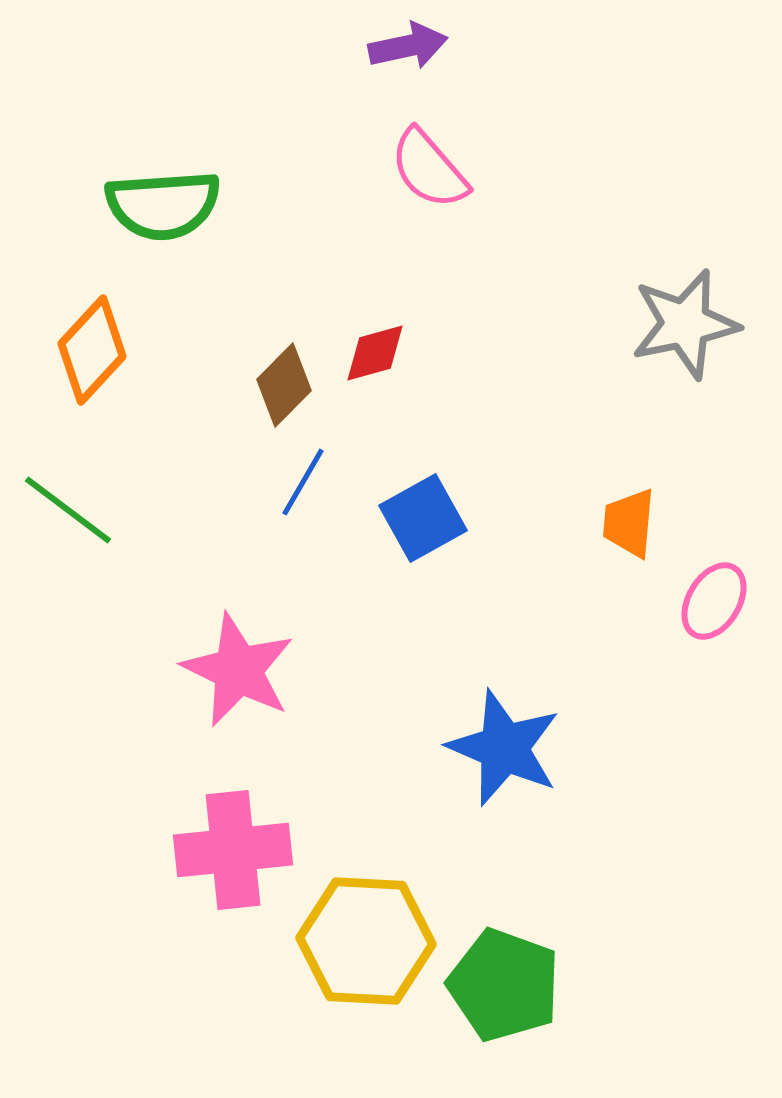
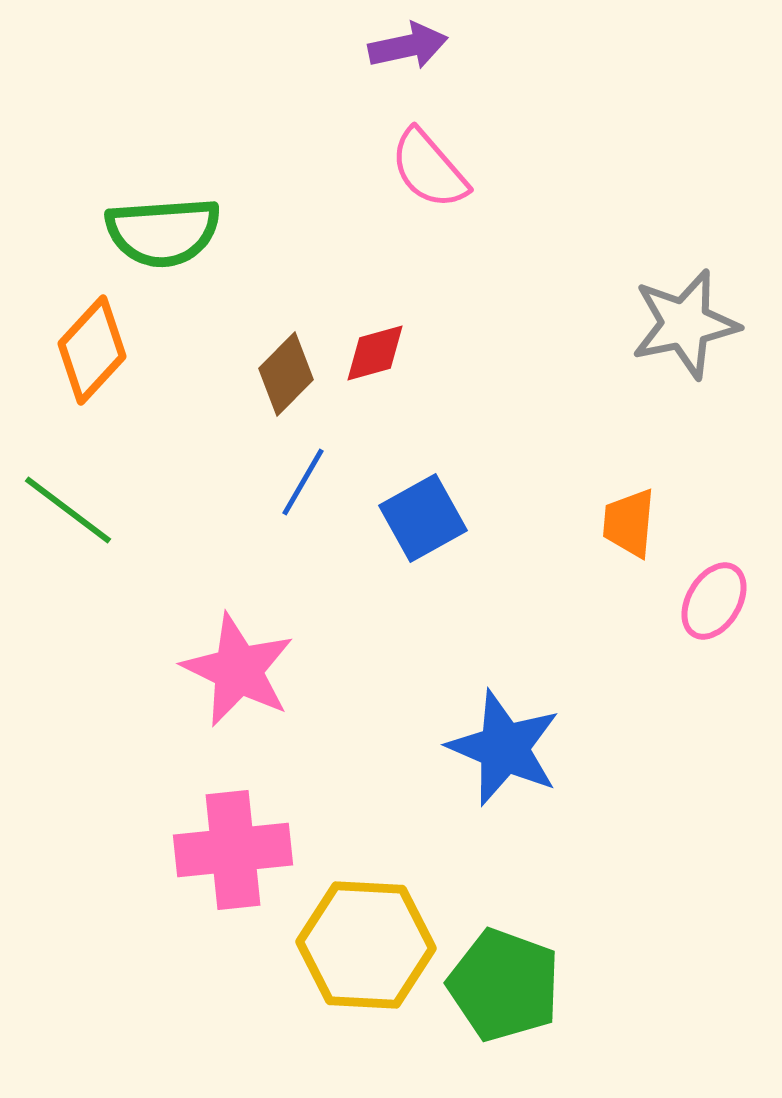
green semicircle: moved 27 px down
brown diamond: moved 2 px right, 11 px up
yellow hexagon: moved 4 px down
